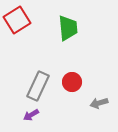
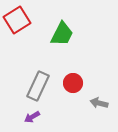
green trapezoid: moved 6 px left, 6 px down; rotated 32 degrees clockwise
red circle: moved 1 px right, 1 px down
gray arrow: rotated 30 degrees clockwise
purple arrow: moved 1 px right, 2 px down
